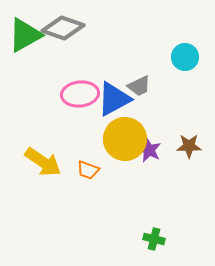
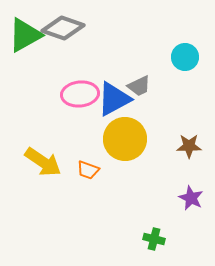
purple star: moved 42 px right, 48 px down
